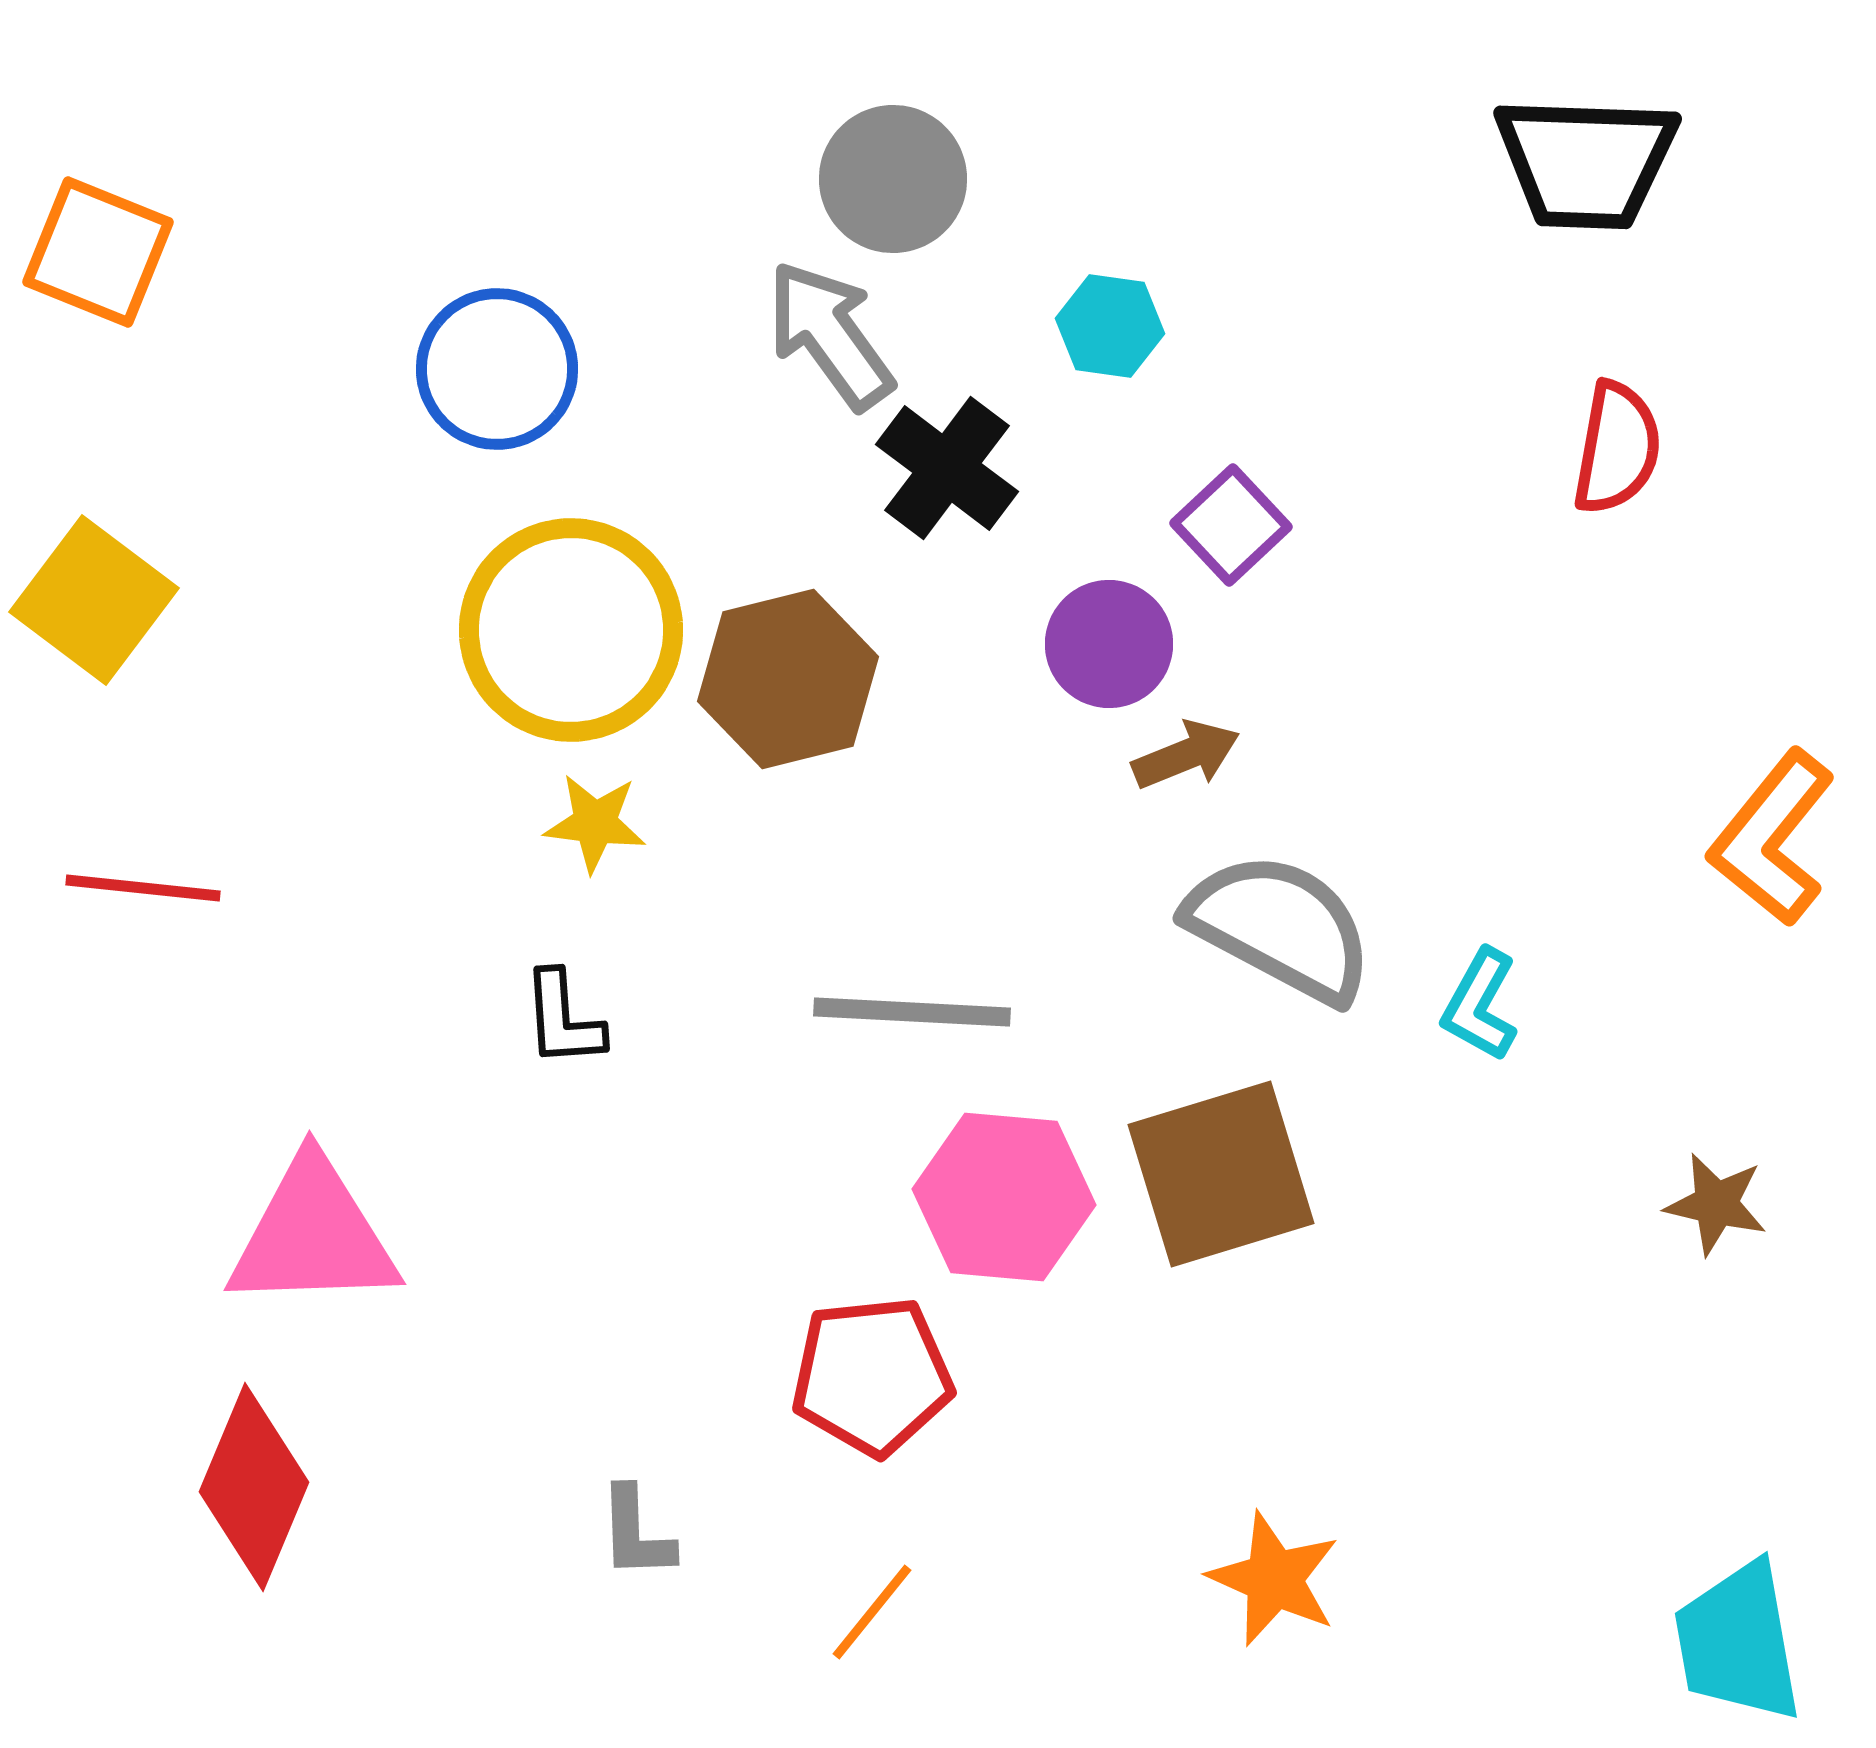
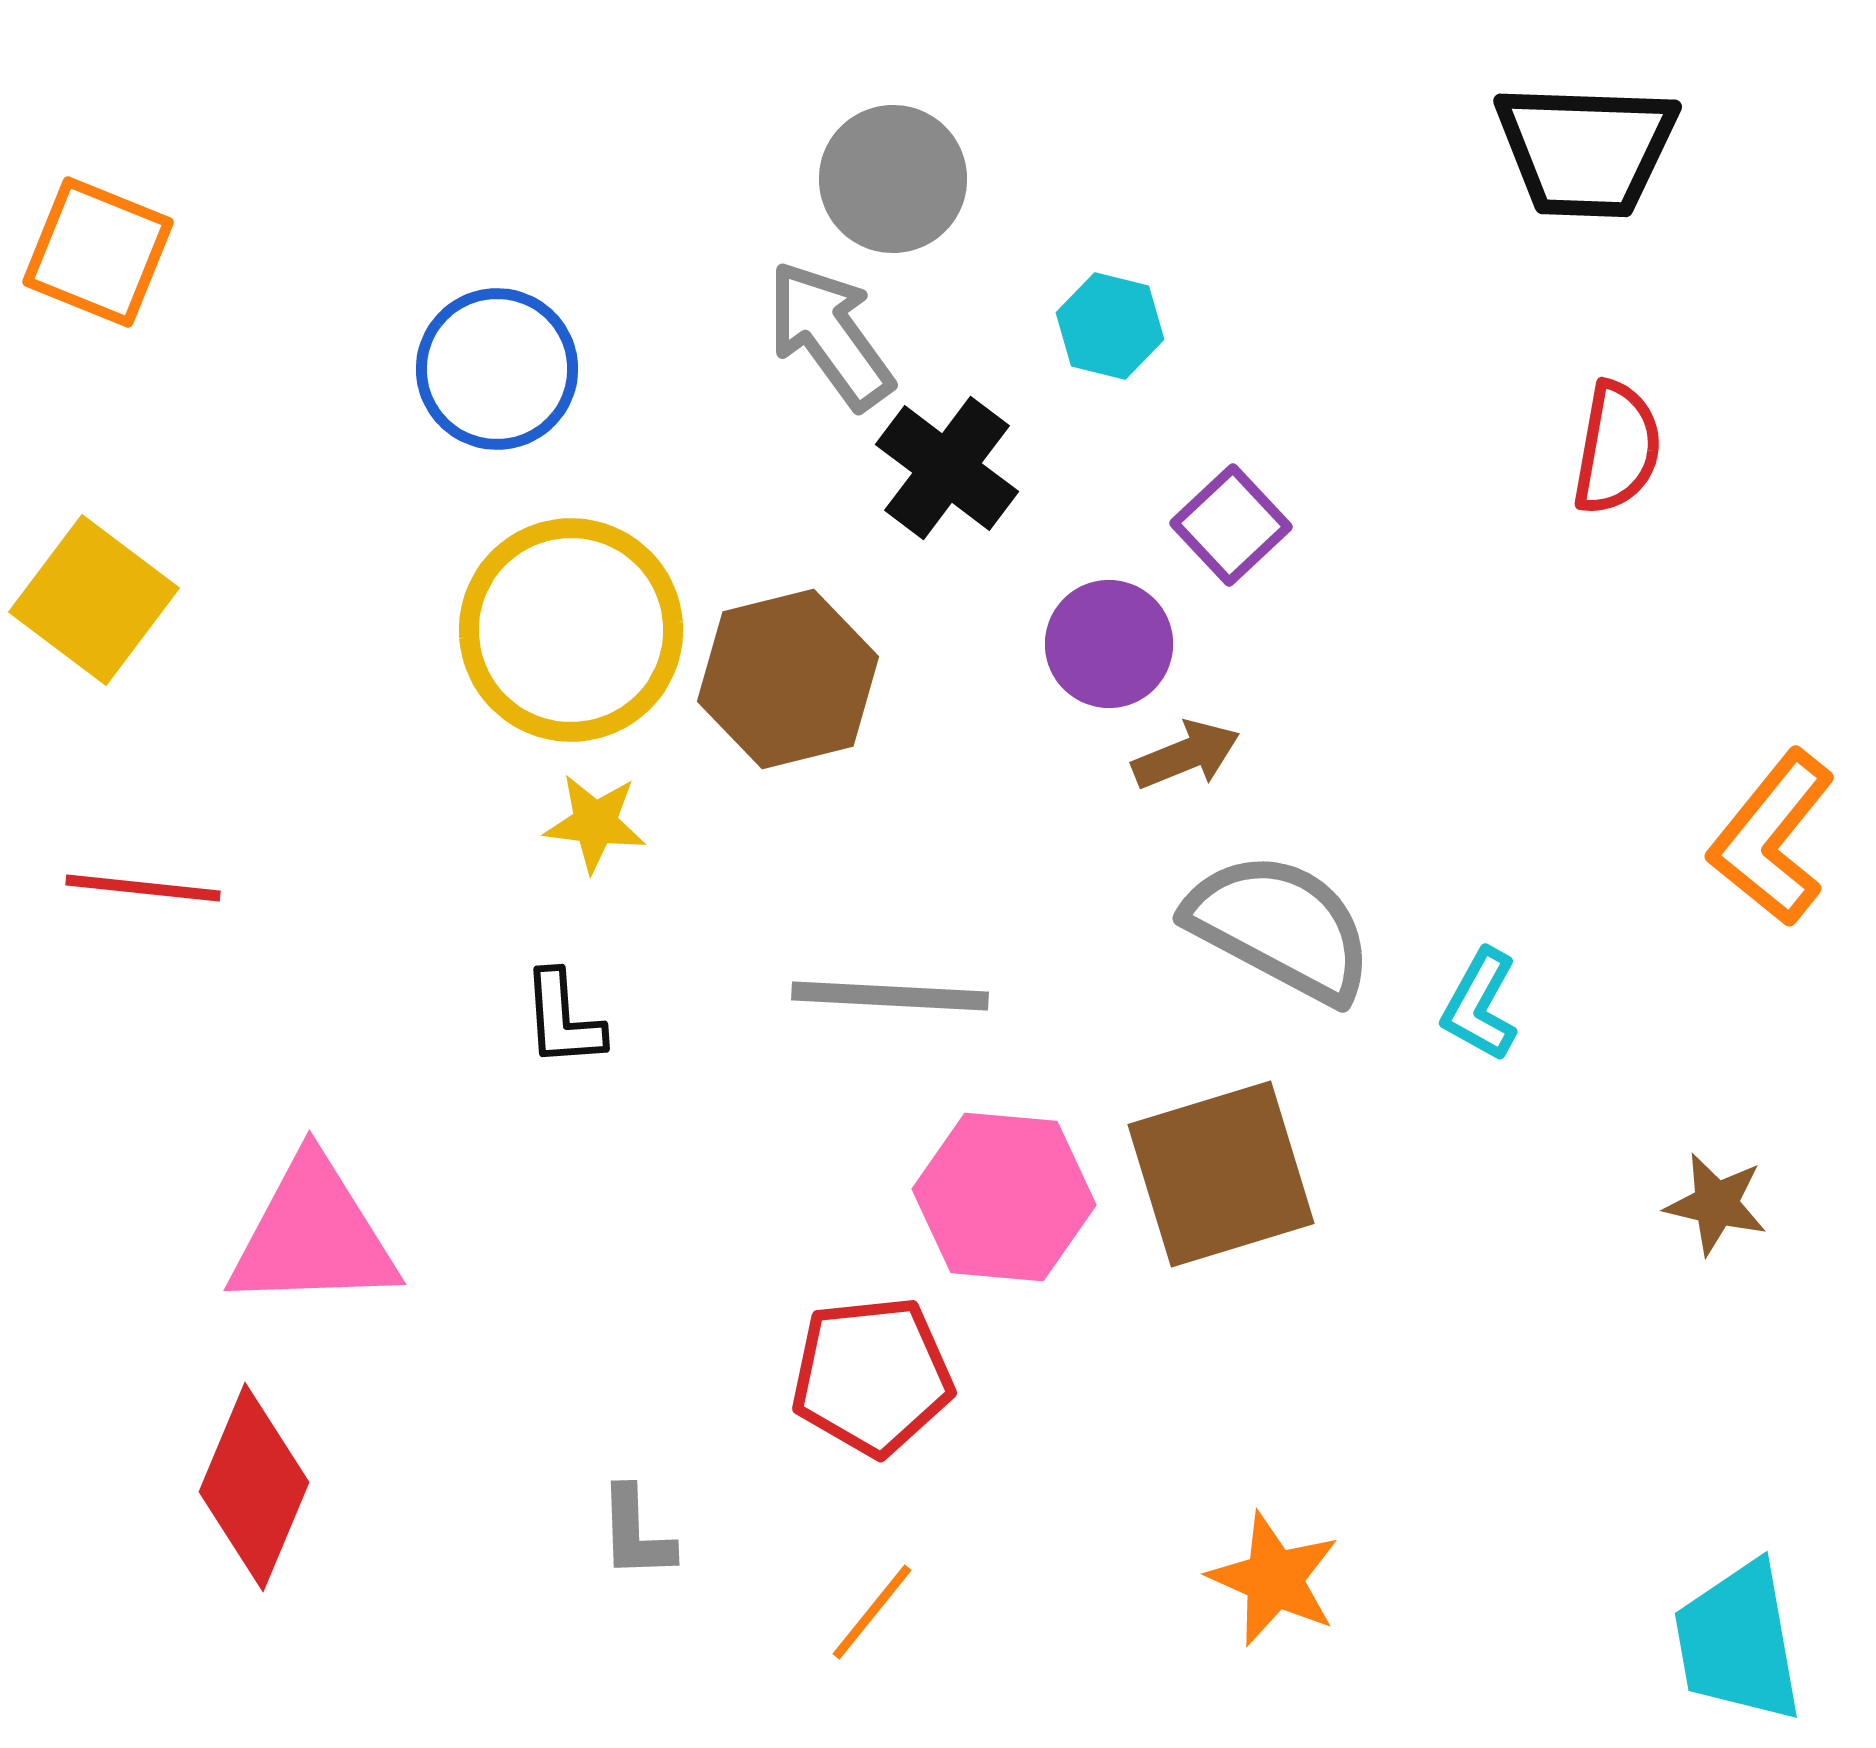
black trapezoid: moved 12 px up
cyan hexagon: rotated 6 degrees clockwise
gray line: moved 22 px left, 16 px up
